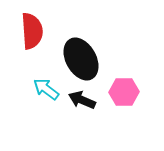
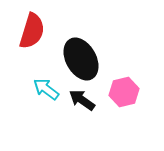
red semicircle: rotated 21 degrees clockwise
pink hexagon: rotated 12 degrees counterclockwise
black arrow: rotated 12 degrees clockwise
